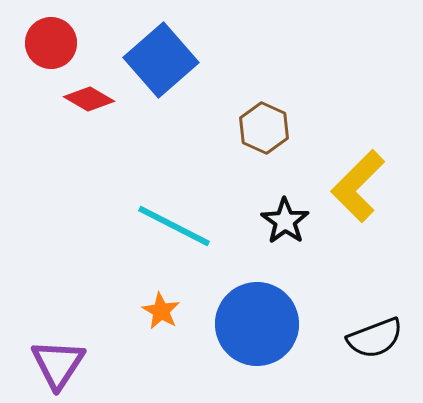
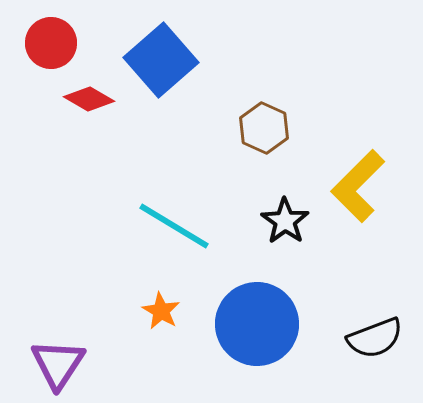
cyan line: rotated 4 degrees clockwise
